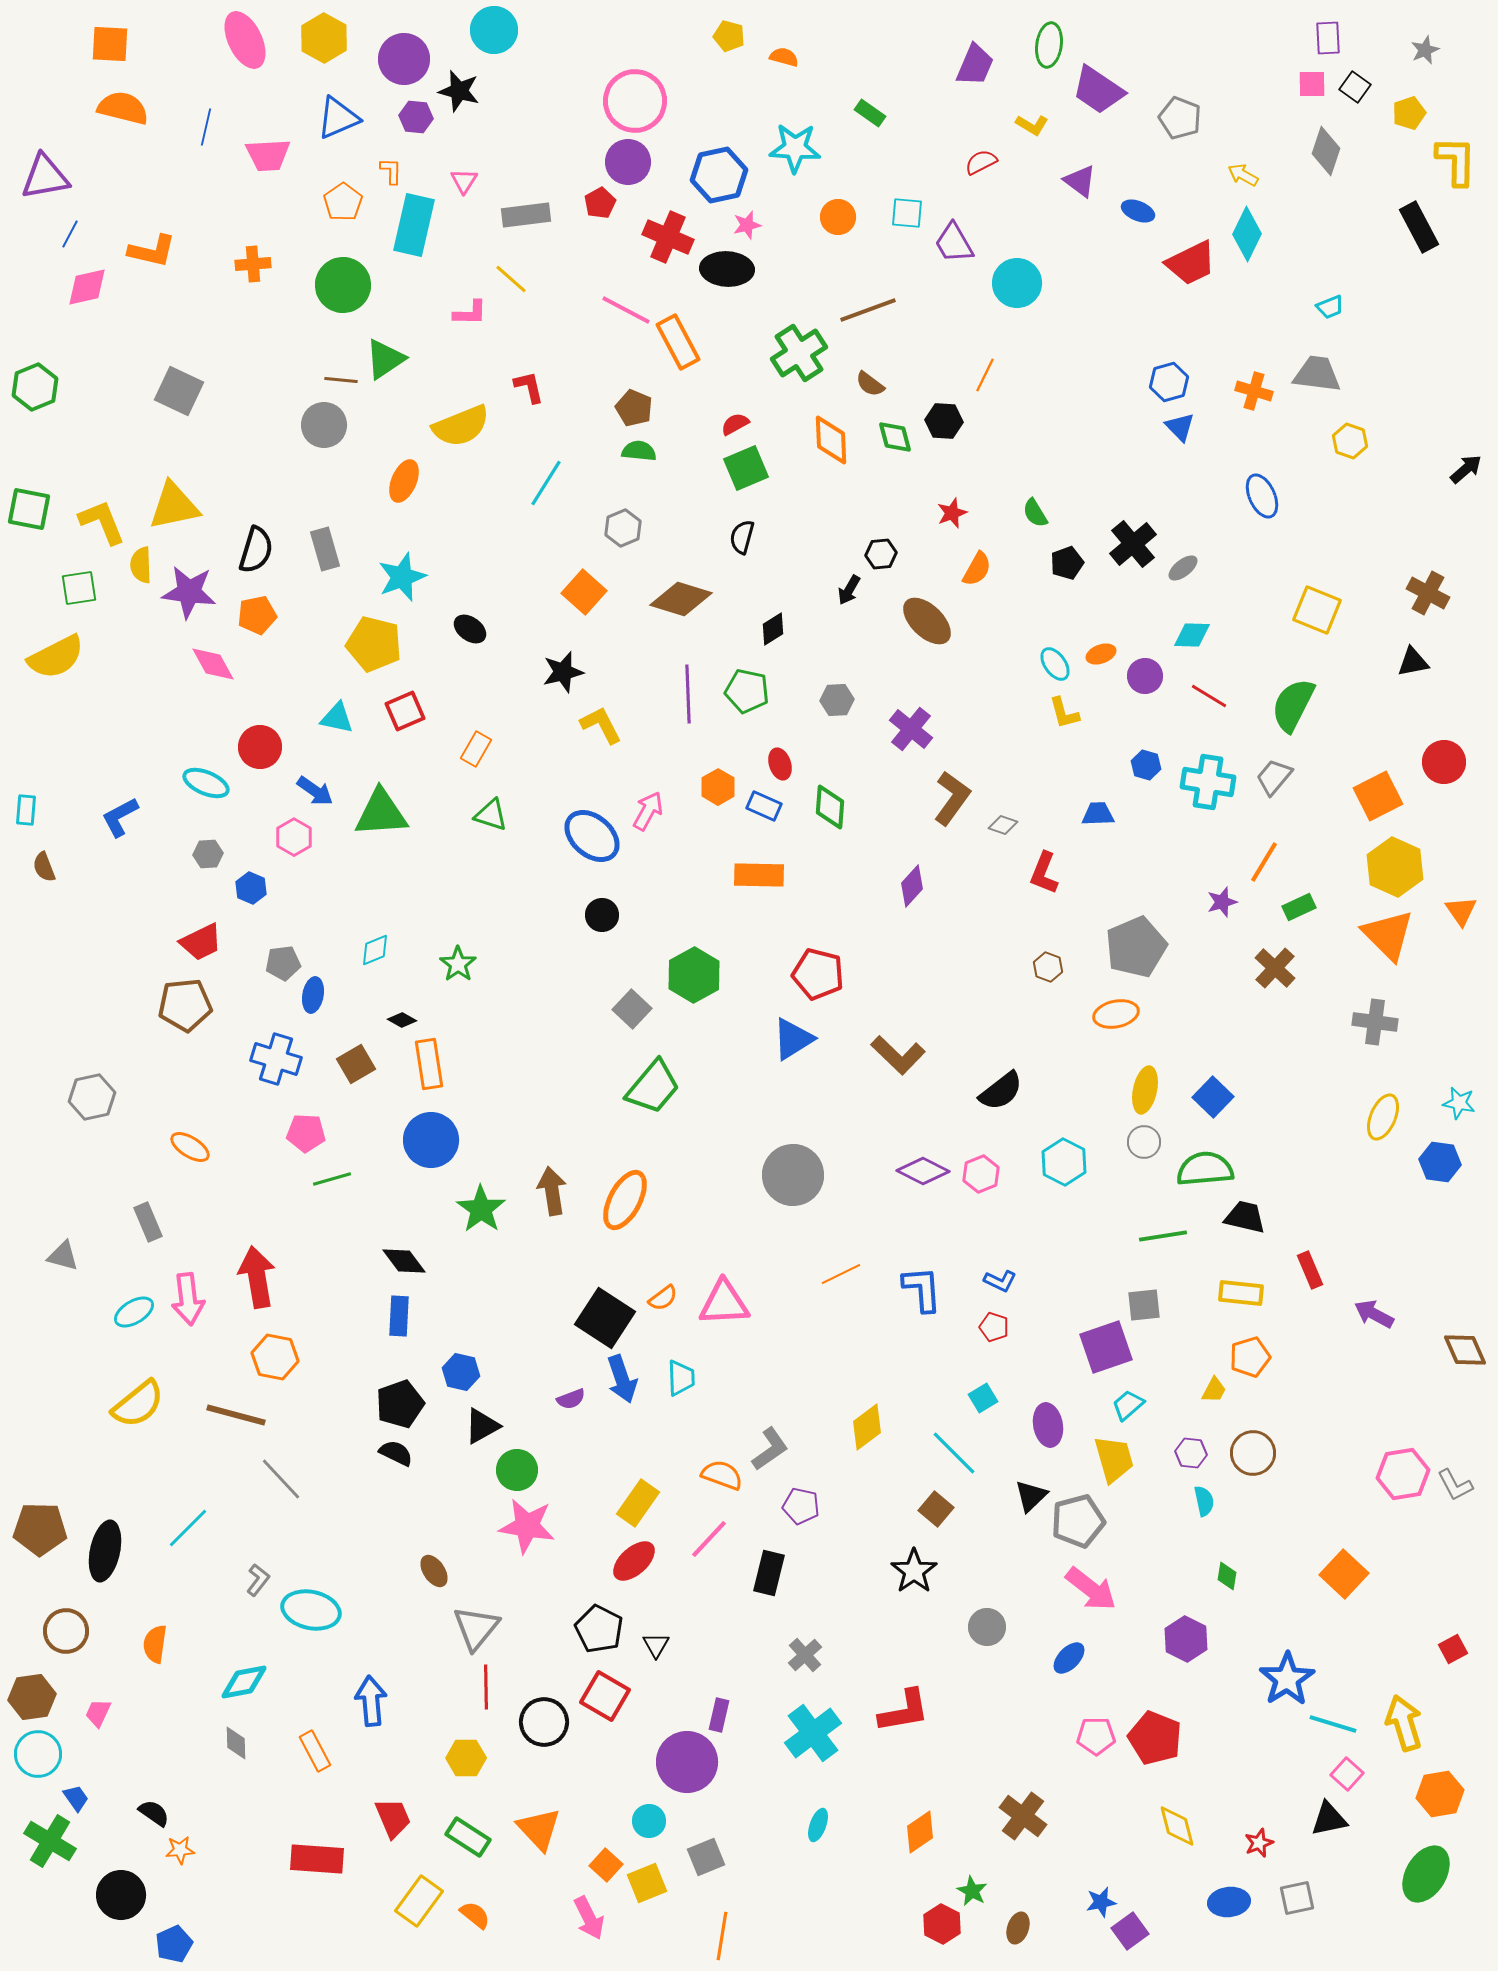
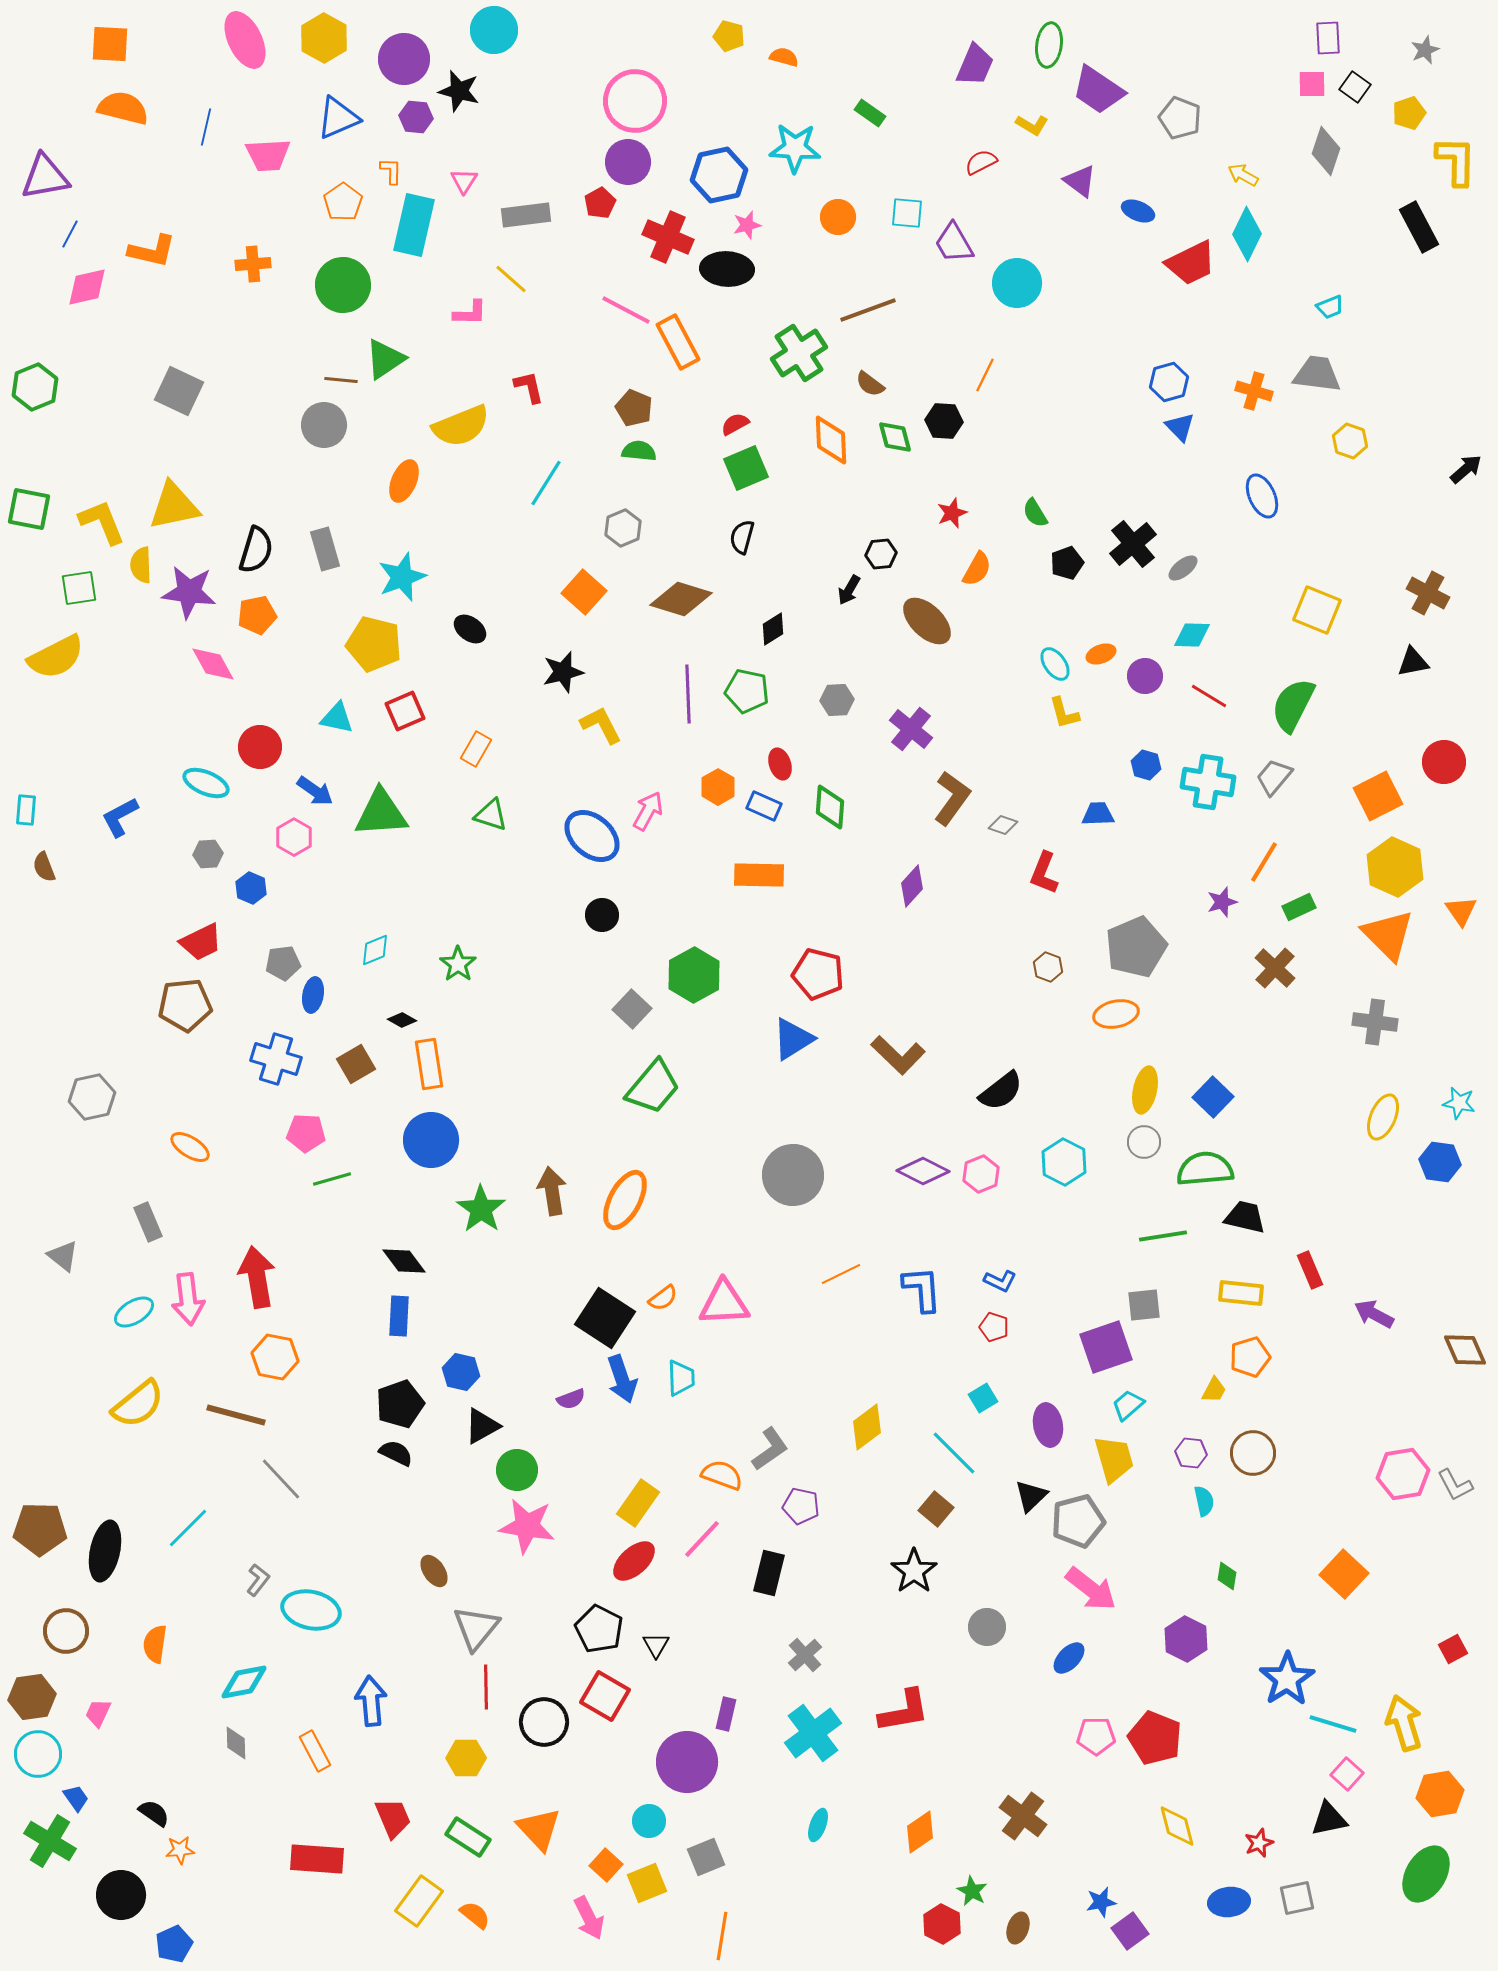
gray triangle at (63, 1256): rotated 24 degrees clockwise
pink line at (709, 1539): moved 7 px left
purple rectangle at (719, 1715): moved 7 px right, 1 px up
